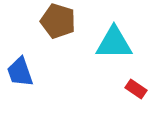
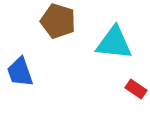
cyan triangle: rotated 6 degrees clockwise
